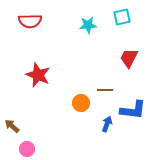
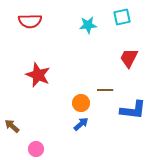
blue arrow: moved 26 px left; rotated 28 degrees clockwise
pink circle: moved 9 px right
